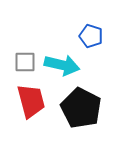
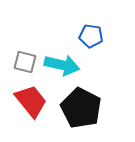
blue pentagon: rotated 10 degrees counterclockwise
gray square: rotated 15 degrees clockwise
red trapezoid: rotated 24 degrees counterclockwise
